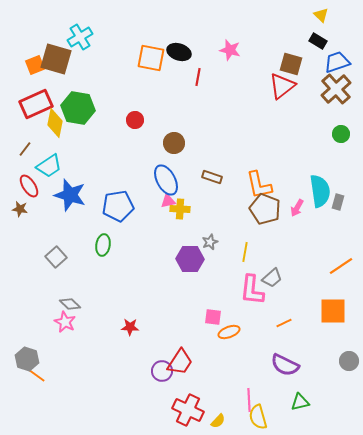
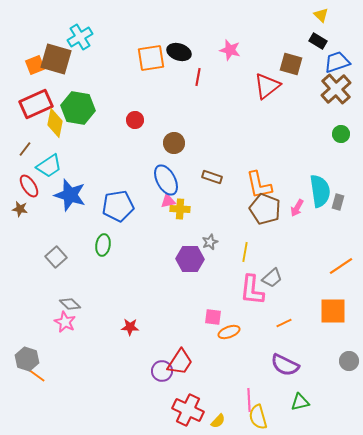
orange square at (151, 58): rotated 20 degrees counterclockwise
red triangle at (282, 86): moved 15 px left
